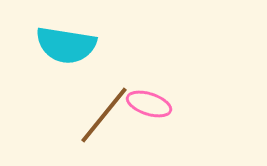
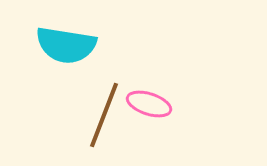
brown line: rotated 18 degrees counterclockwise
